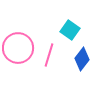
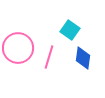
pink line: moved 2 px down
blue diamond: moved 1 px right, 1 px up; rotated 30 degrees counterclockwise
